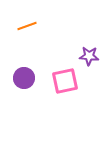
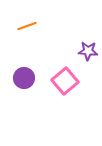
purple star: moved 1 px left, 5 px up
pink square: rotated 28 degrees counterclockwise
